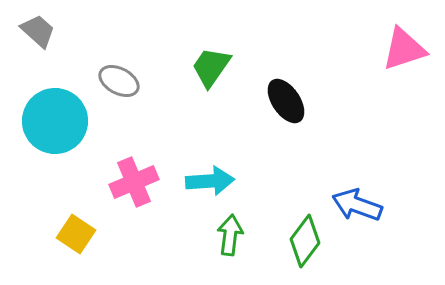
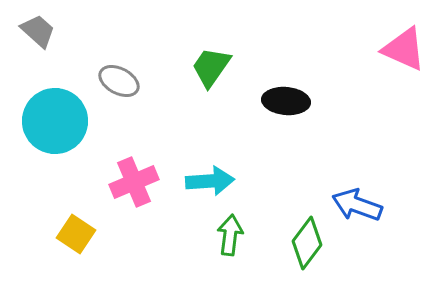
pink triangle: rotated 42 degrees clockwise
black ellipse: rotated 51 degrees counterclockwise
green diamond: moved 2 px right, 2 px down
